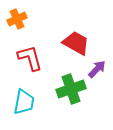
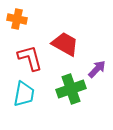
orange cross: rotated 36 degrees clockwise
red trapezoid: moved 11 px left, 1 px down
cyan trapezoid: moved 8 px up
